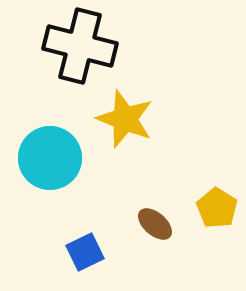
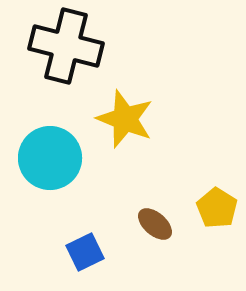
black cross: moved 14 px left
